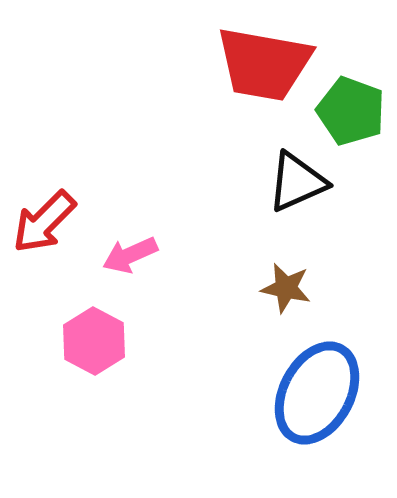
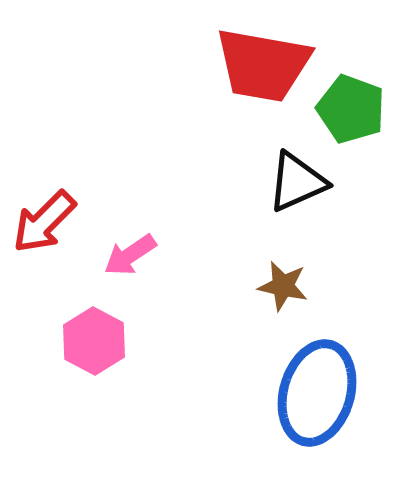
red trapezoid: moved 1 px left, 1 px down
green pentagon: moved 2 px up
pink arrow: rotated 10 degrees counterclockwise
brown star: moved 3 px left, 2 px up
blue ellipse: rotated 12 degrees counterclockwise
